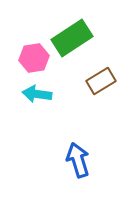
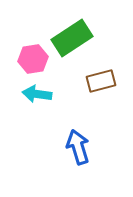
pink hexagon: moved 1 px left, 1 px down
brown rectangle: rotated 16 degrees clockwise
blue arrow: moved 13 px up
